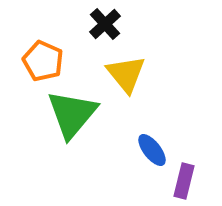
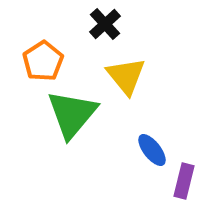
orange pentagon: rotated 15 degrees clockwise
yellow triangle: moved 2 px down
